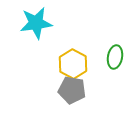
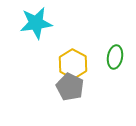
gray pentagon: moved 2 px left, 3 px up; rotated 16 degrees clockwise
